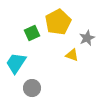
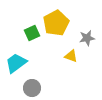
yellow pentagon: moved 2 px left, 1 px down
gray star: rotated 14 degrees clockwise
yellow triangle: moved 1 px left, 1 px down
cyan trapezoid: rotated 20 degrees clockwise
